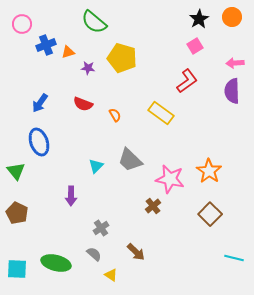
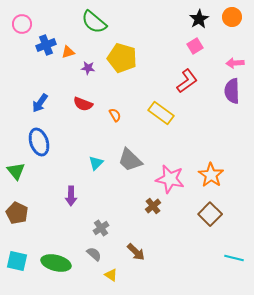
cyan triangle: moved 3 px up
orange star: moved 2 px right, 4 px down
cyan square: moved 8 px up; rotated 10 degrees clockwise
